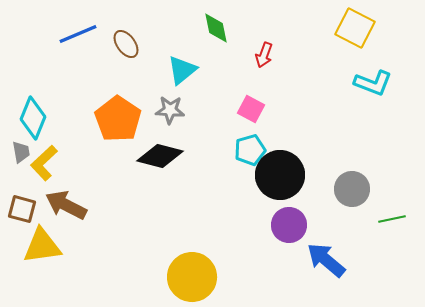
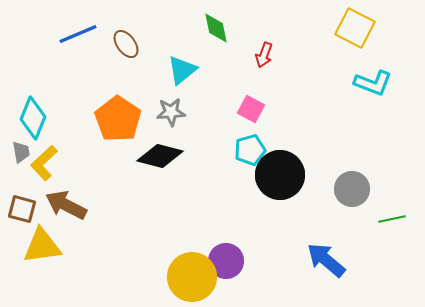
gray star: moved 1 px right, 2 px down; rotated 8 degrees counterclockwise
purple circle: moved 63 px left, 36 px down
